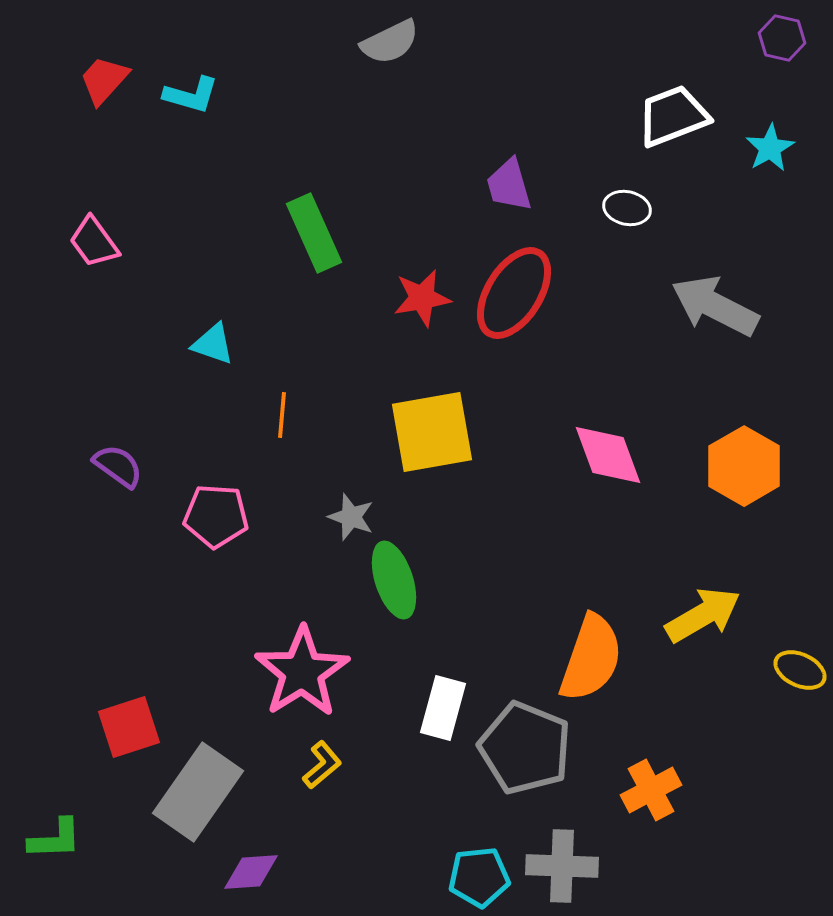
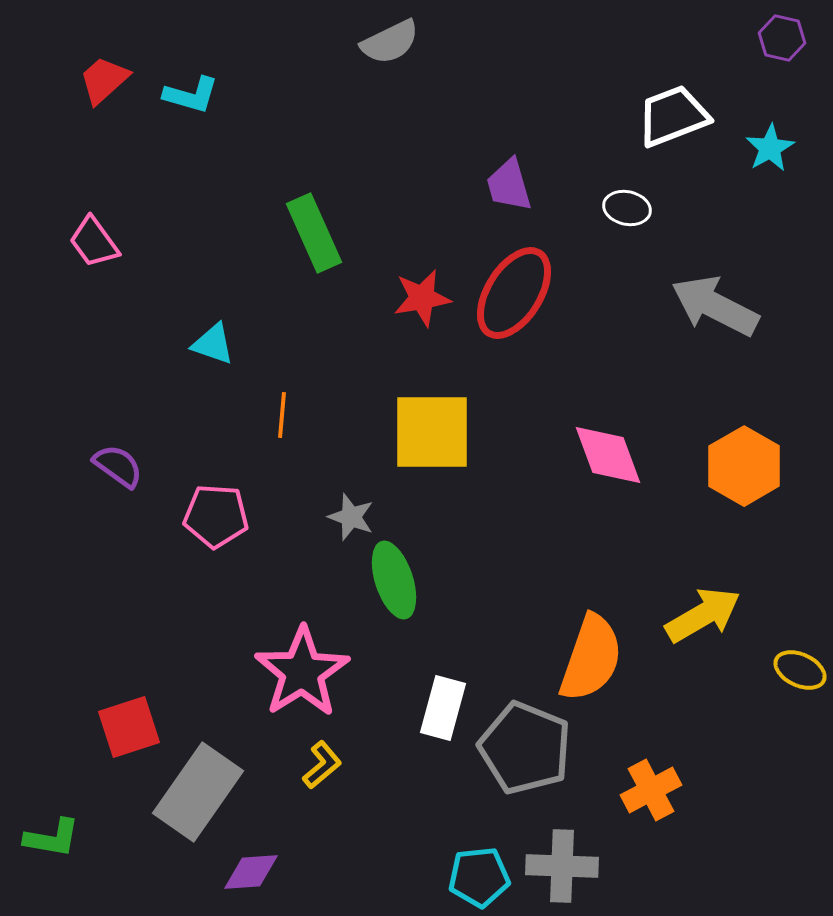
red trapezoid: rotated 6 degrees clockwise
yellow square: rotated 10 degrees clockwise
green L-shape: moved 3 px left, 1 px up; rotated 12 degrees clockwise
